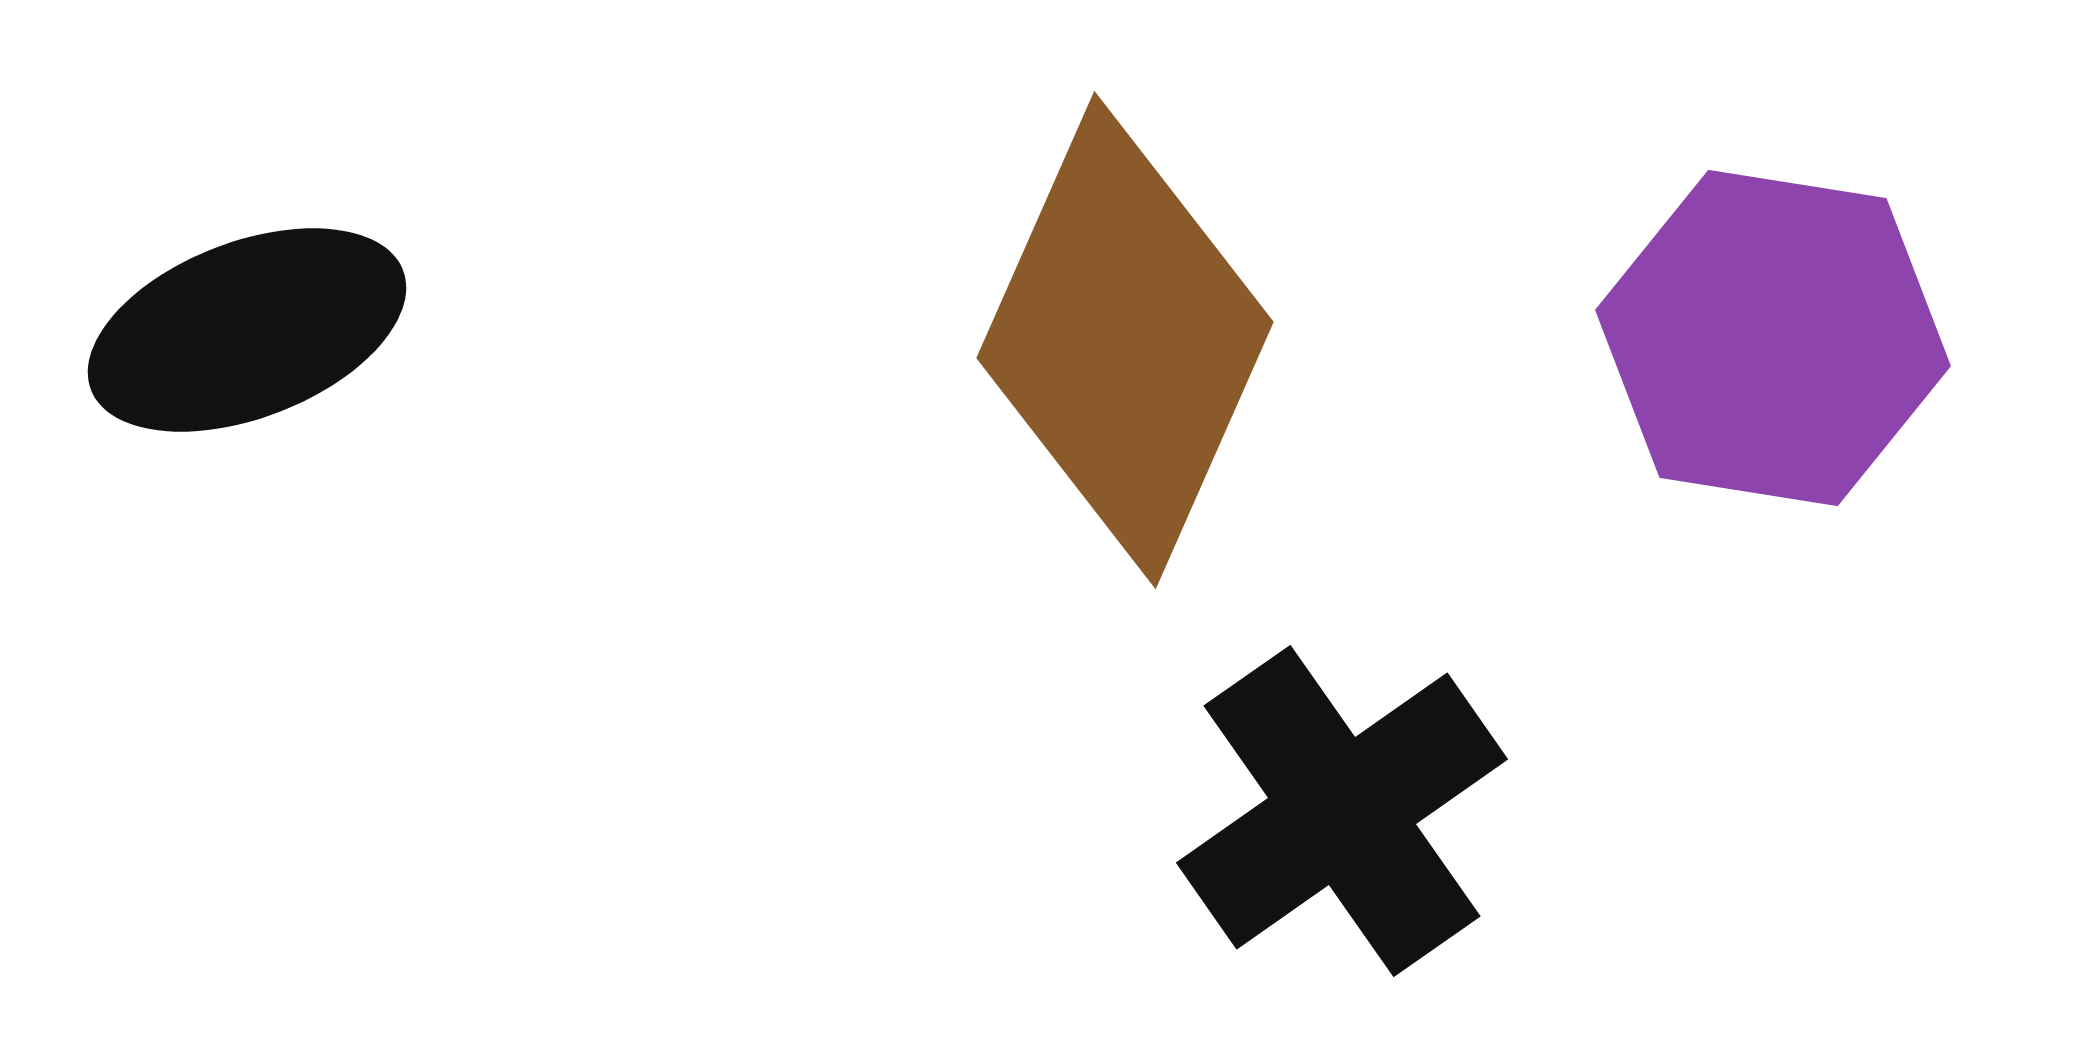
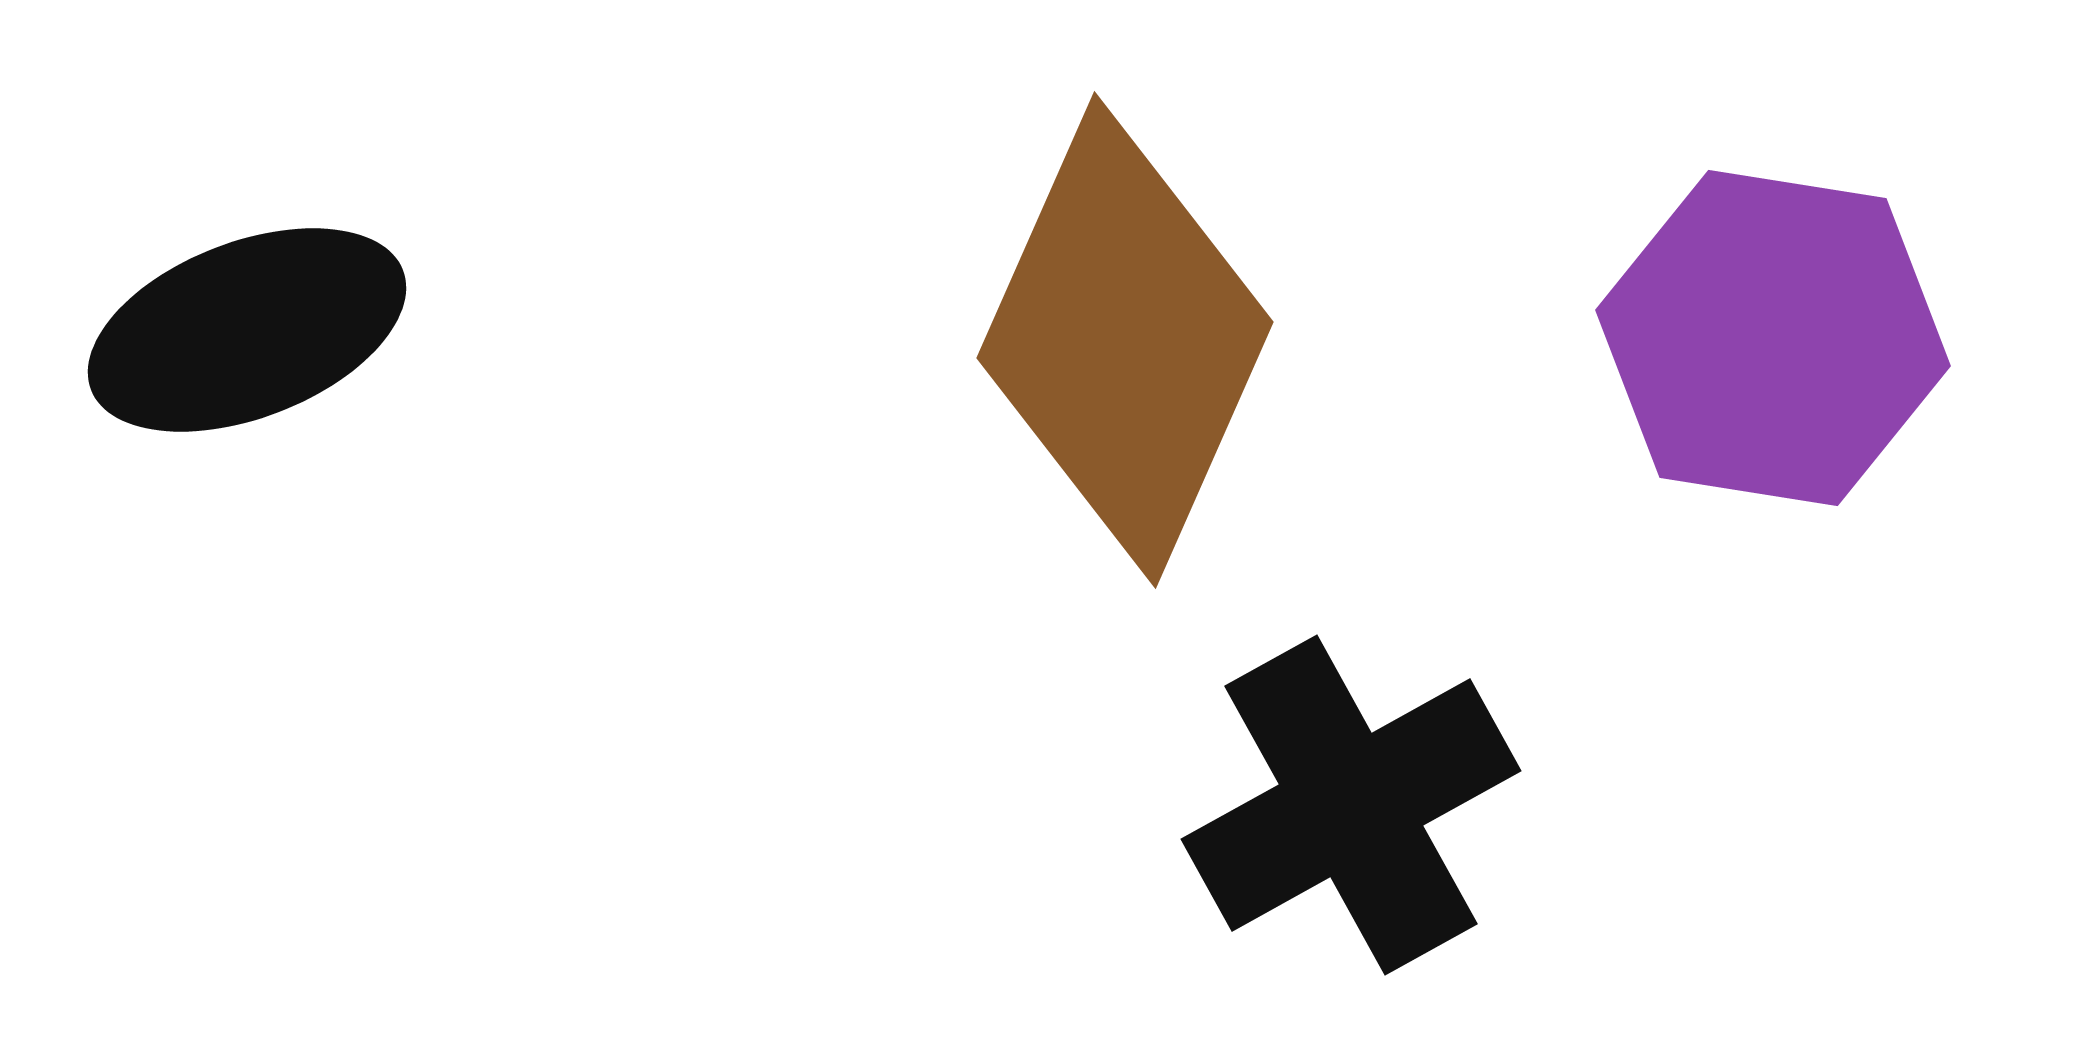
black cross: moved 9 px right, 6 px up; rotated 6 degrees clockwise
